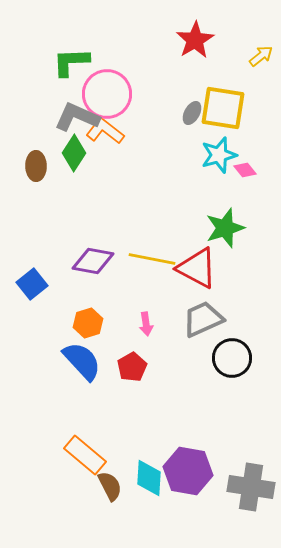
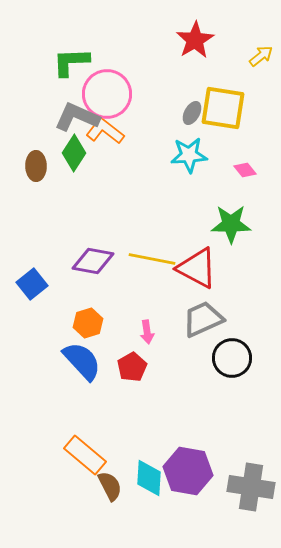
cyan star: moved 30 px left; rotated 12 degrees clockwise
green star: moved 6 px right, 4 px up; rotated 18 degrees clockwise
pink arrow: moved 1 px right, 8 px down
